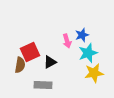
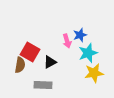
blue star: moved 2 px left
red square: rotated 36 degrees counterclockwise
